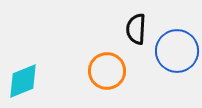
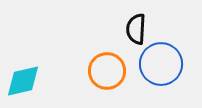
blue circle: moved 16 px left, 13 px down
cyan diamond: rotated 9 degrees clockwise
